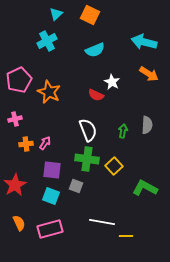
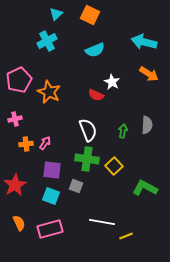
yellow line: rotated 24 degrees counterclockwise
